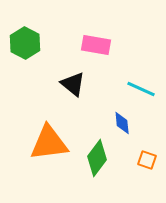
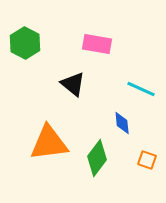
pink rectangle: moved 1 px right, 1 px up
